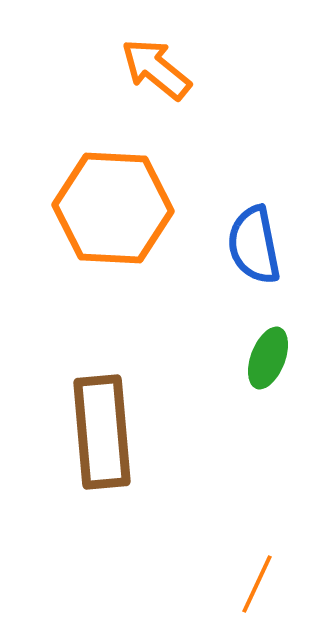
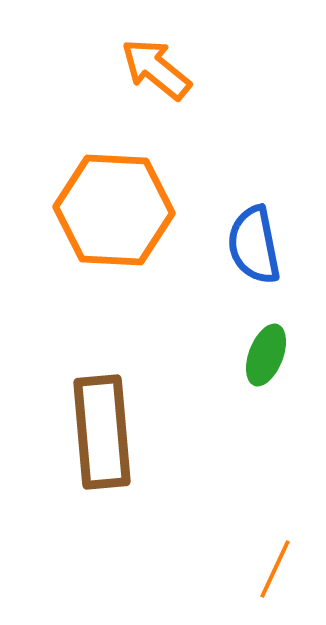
orange hexagon: moved 1 px right, 2 px down
green ellipse: moved 2 px left, 3 px up
orange line: moved 18 px right, 15 px up
